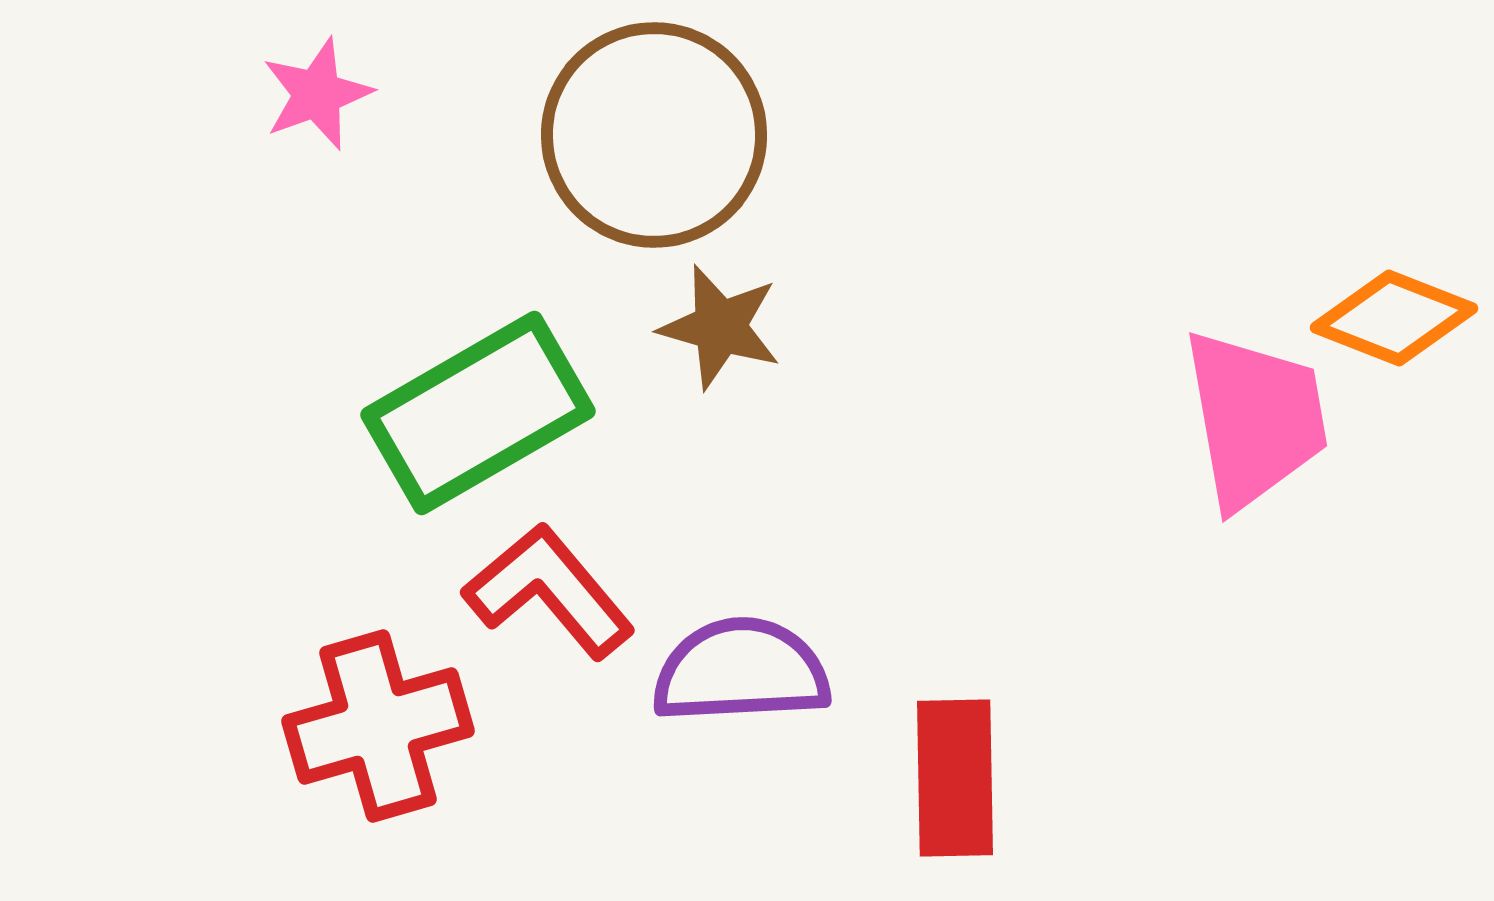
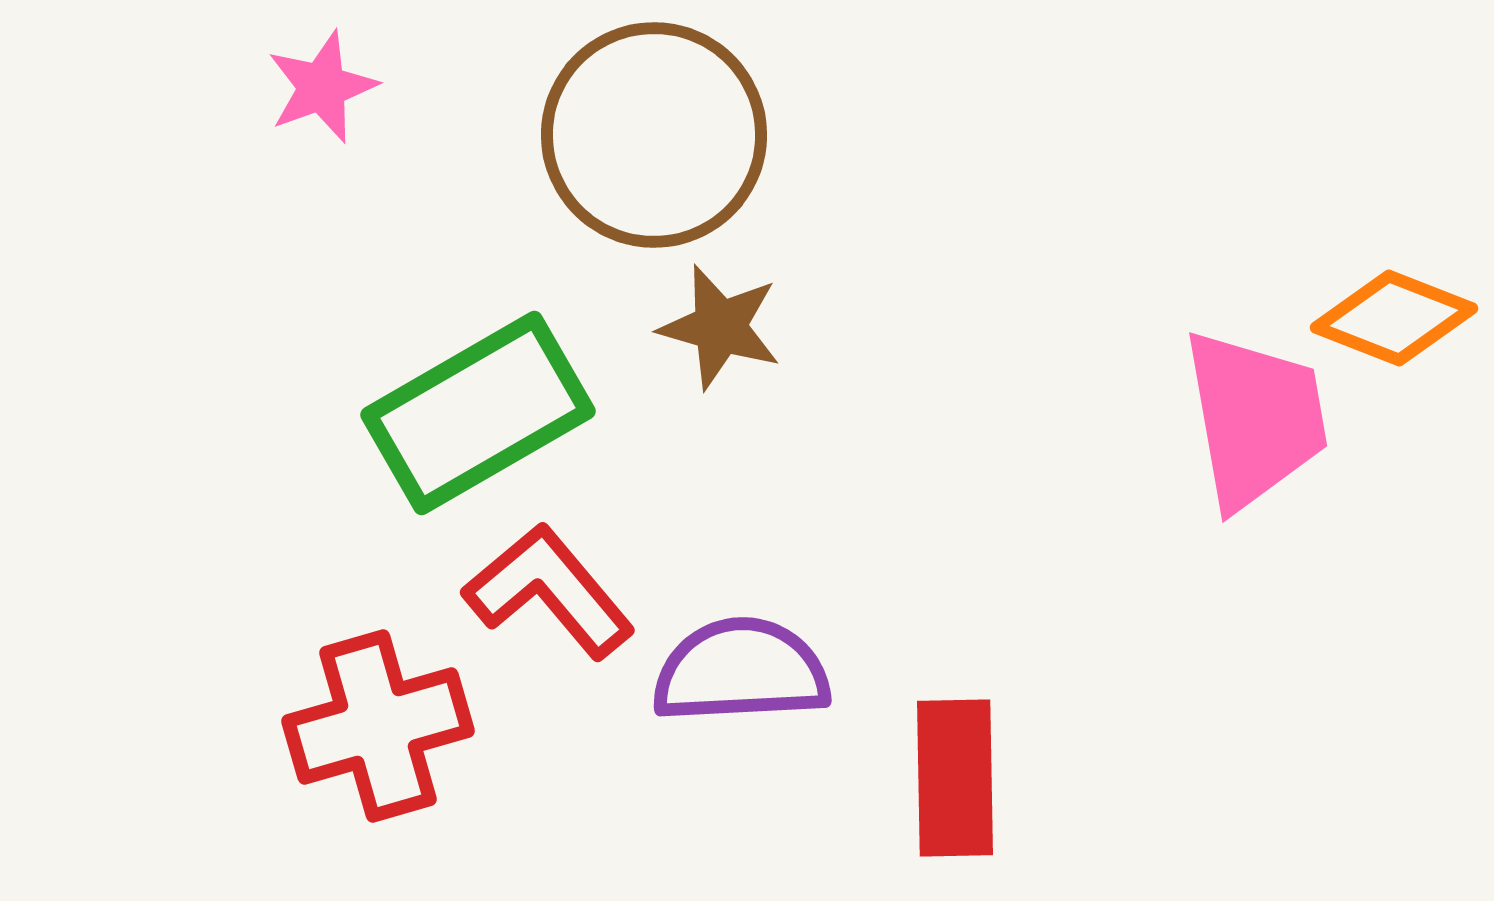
pink star: moved 5 px right, 7 px up
